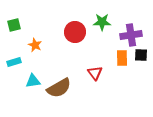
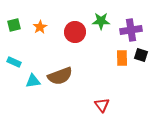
green star: moved 1 px left, 1 px up
purple cross: moved 5 px up
orange star: moved 5 px right, 18 px up; rotated 16 degrees clockwise
black square: rotated 16 degrees clockwise
cyan rectangle: rotated 40 degrees clockwise
red triangle: moved 7 px right, 32 px down
brown semicircle: moved 1 px right, 12 px up; rotated 10 degrees clockwise
